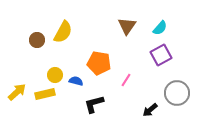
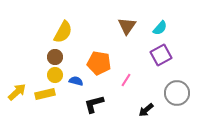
brown circle: moved 18 px right, 17 px down
black arrow: moved 4 px left
